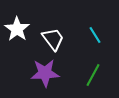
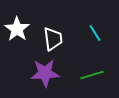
cyan line: moved 2 px up
white trapezoid: rotated 30 degrees clockwise
green line: moved 1 px left; rotated 45 degrees clockwise
